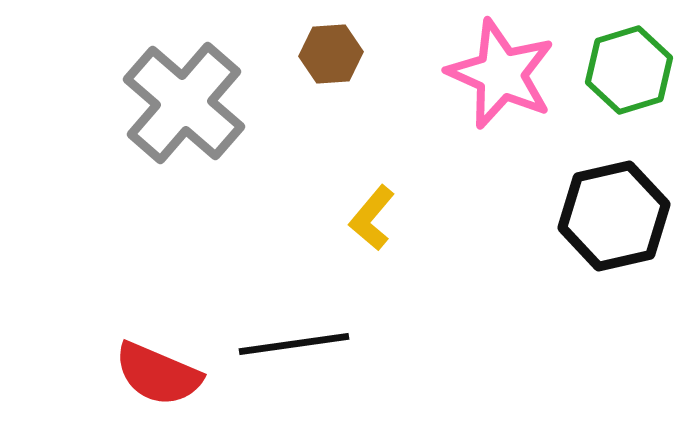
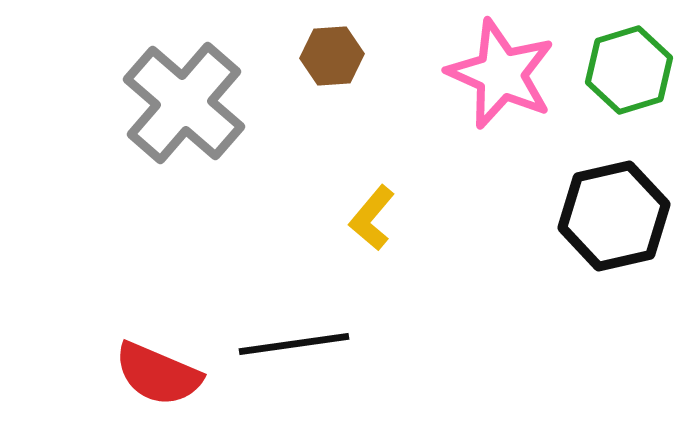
brown hexagon: moved 1 px right, 2 px down
